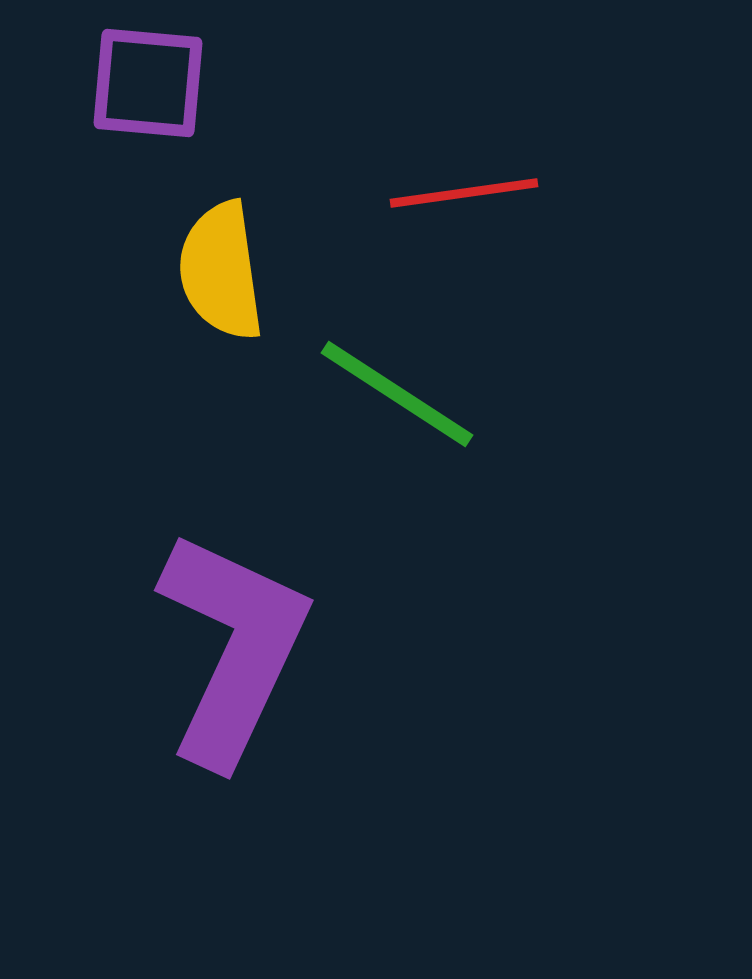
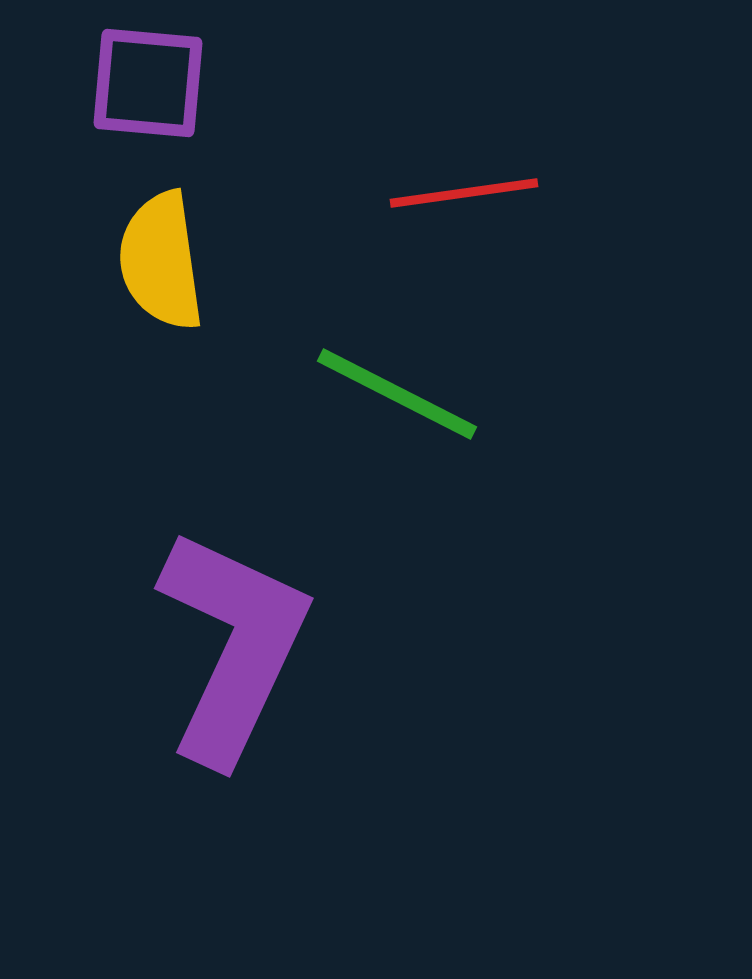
yellow semicircle: moved 60 px left, 10 px up
green line: rotated 6 degrees counterclockwise
purple L-shape: moved 2 px up
